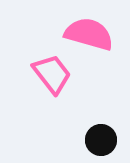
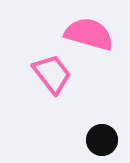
black circle: moved 1 px right
